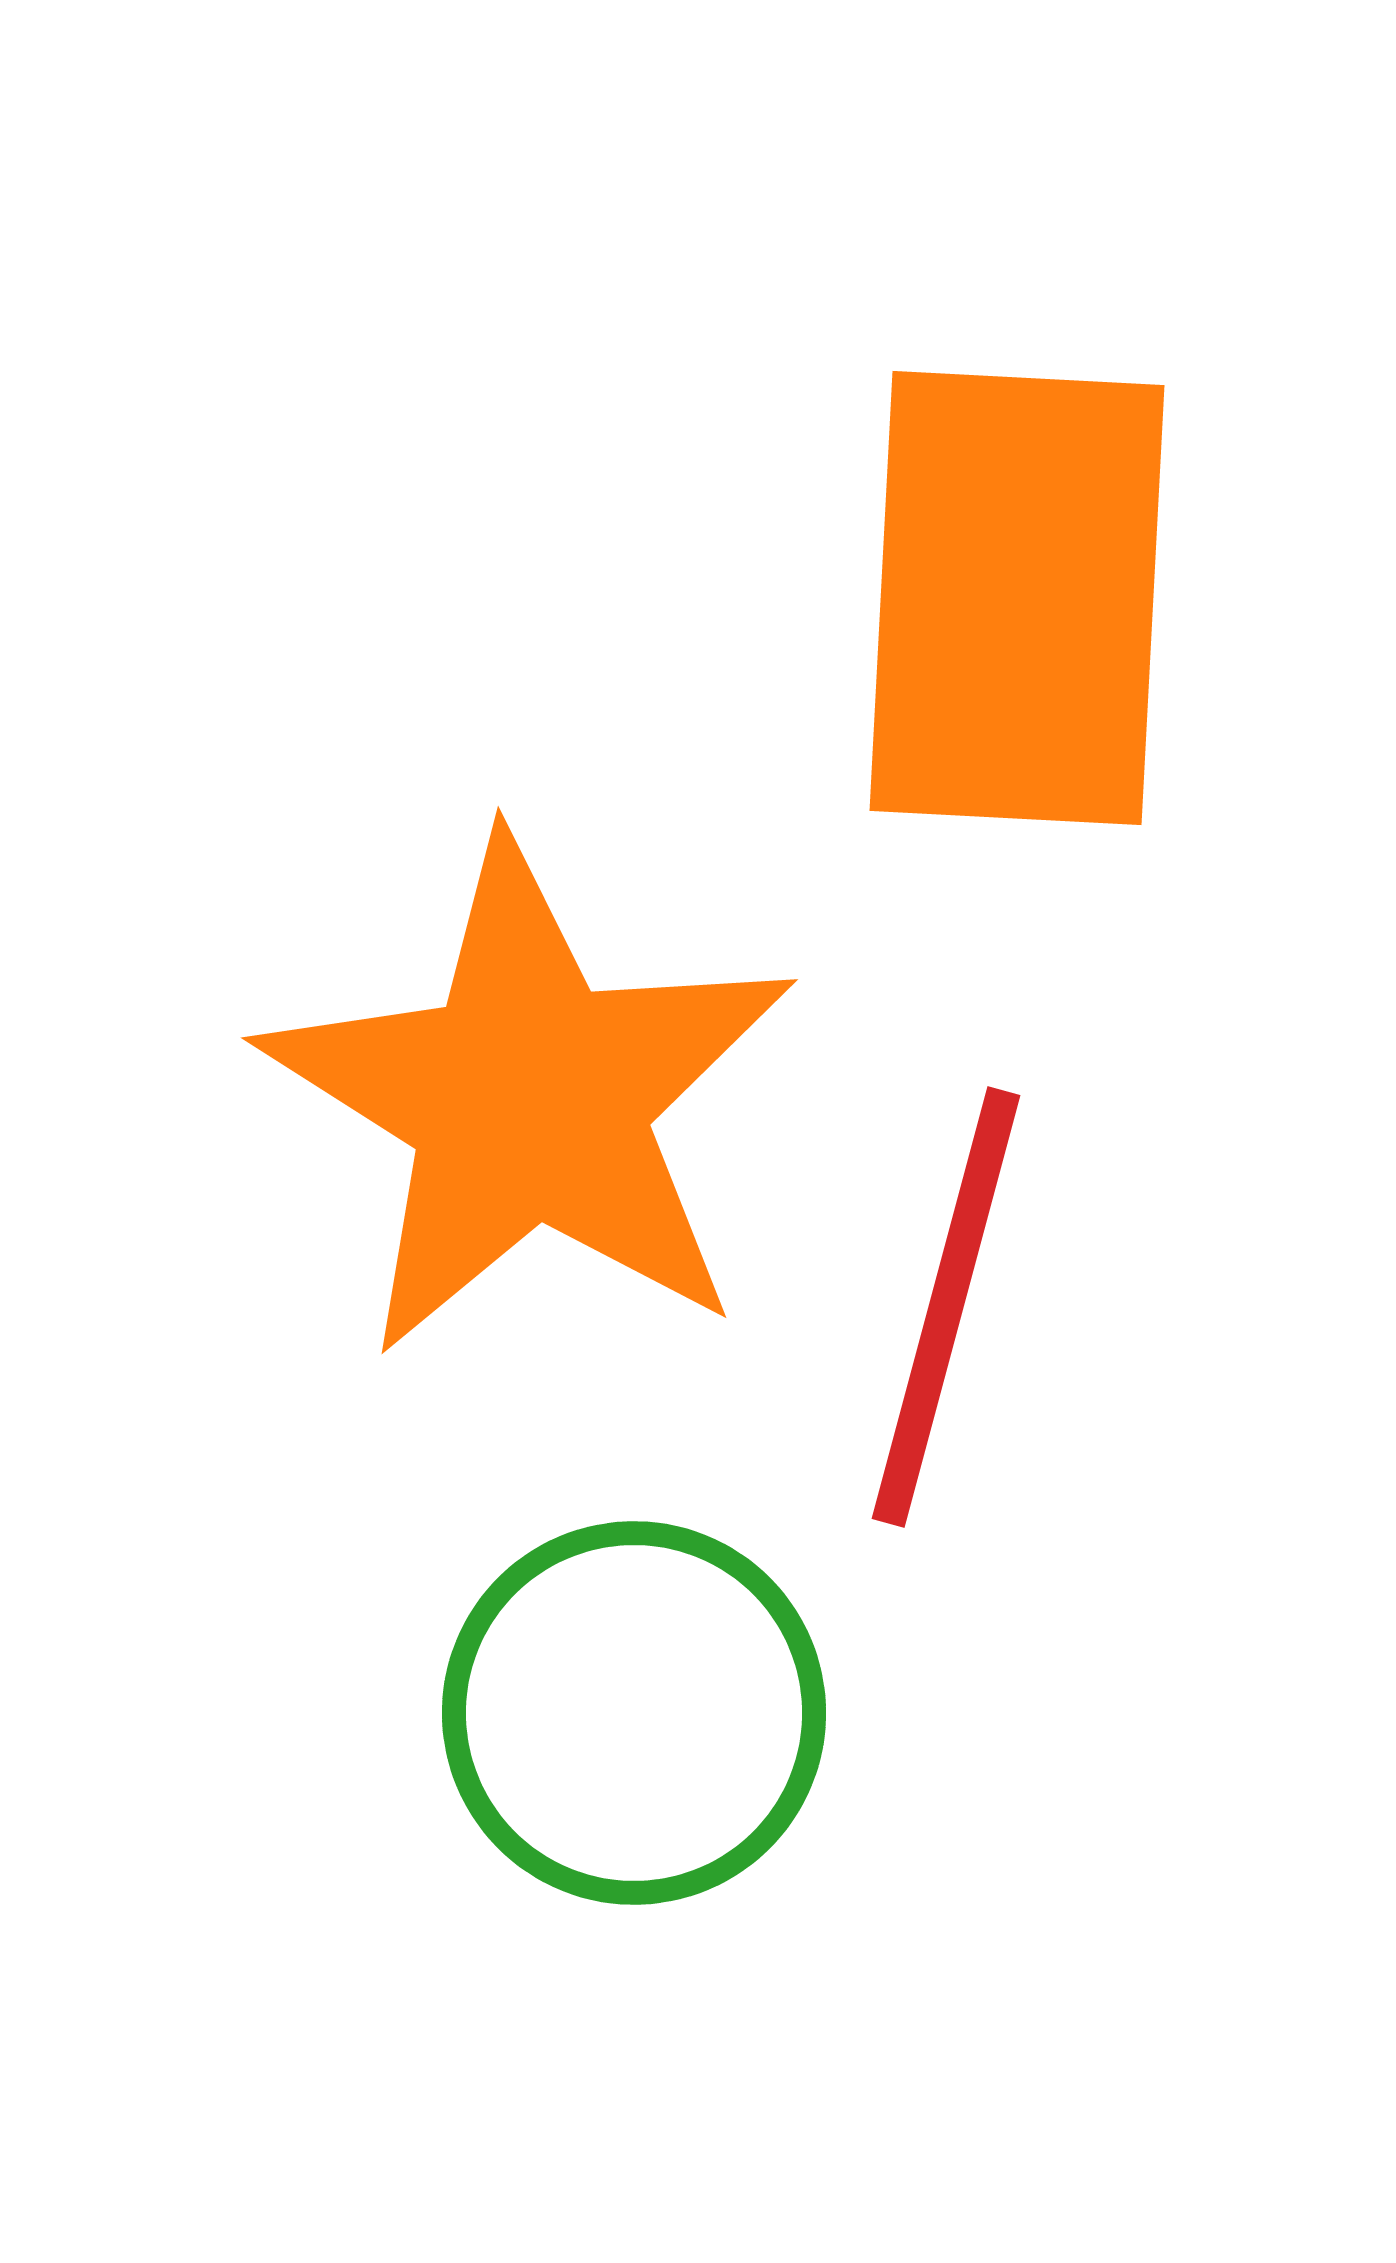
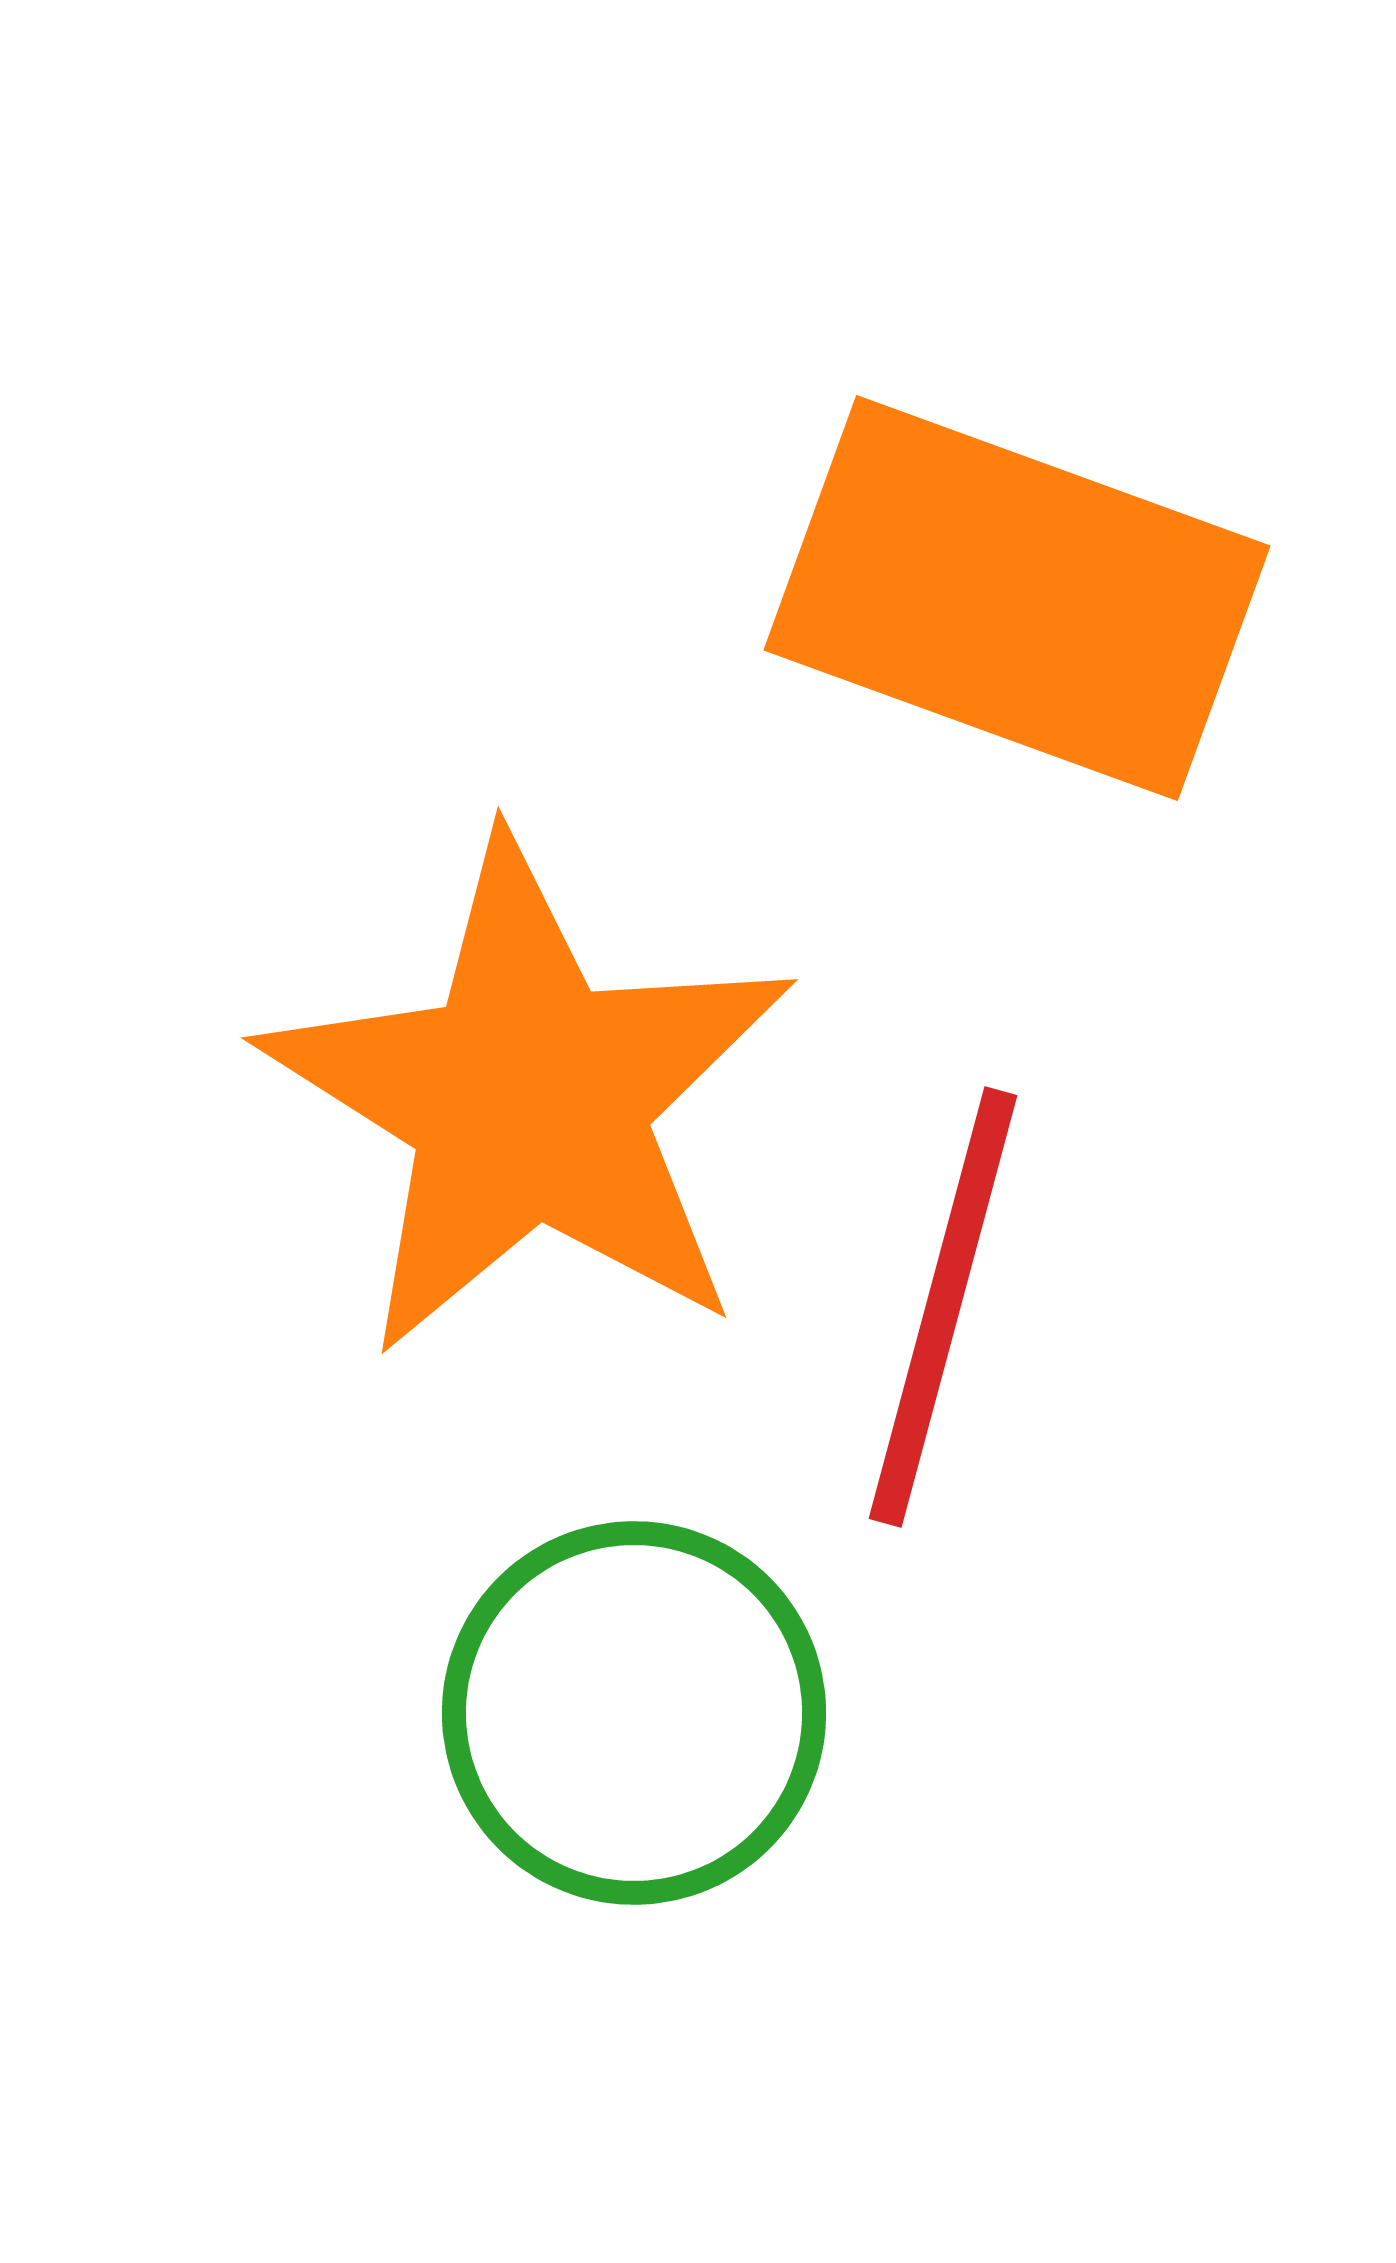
orange rectangle: rotated 73 degrees counterclockwise
red line: moved 3 px left
